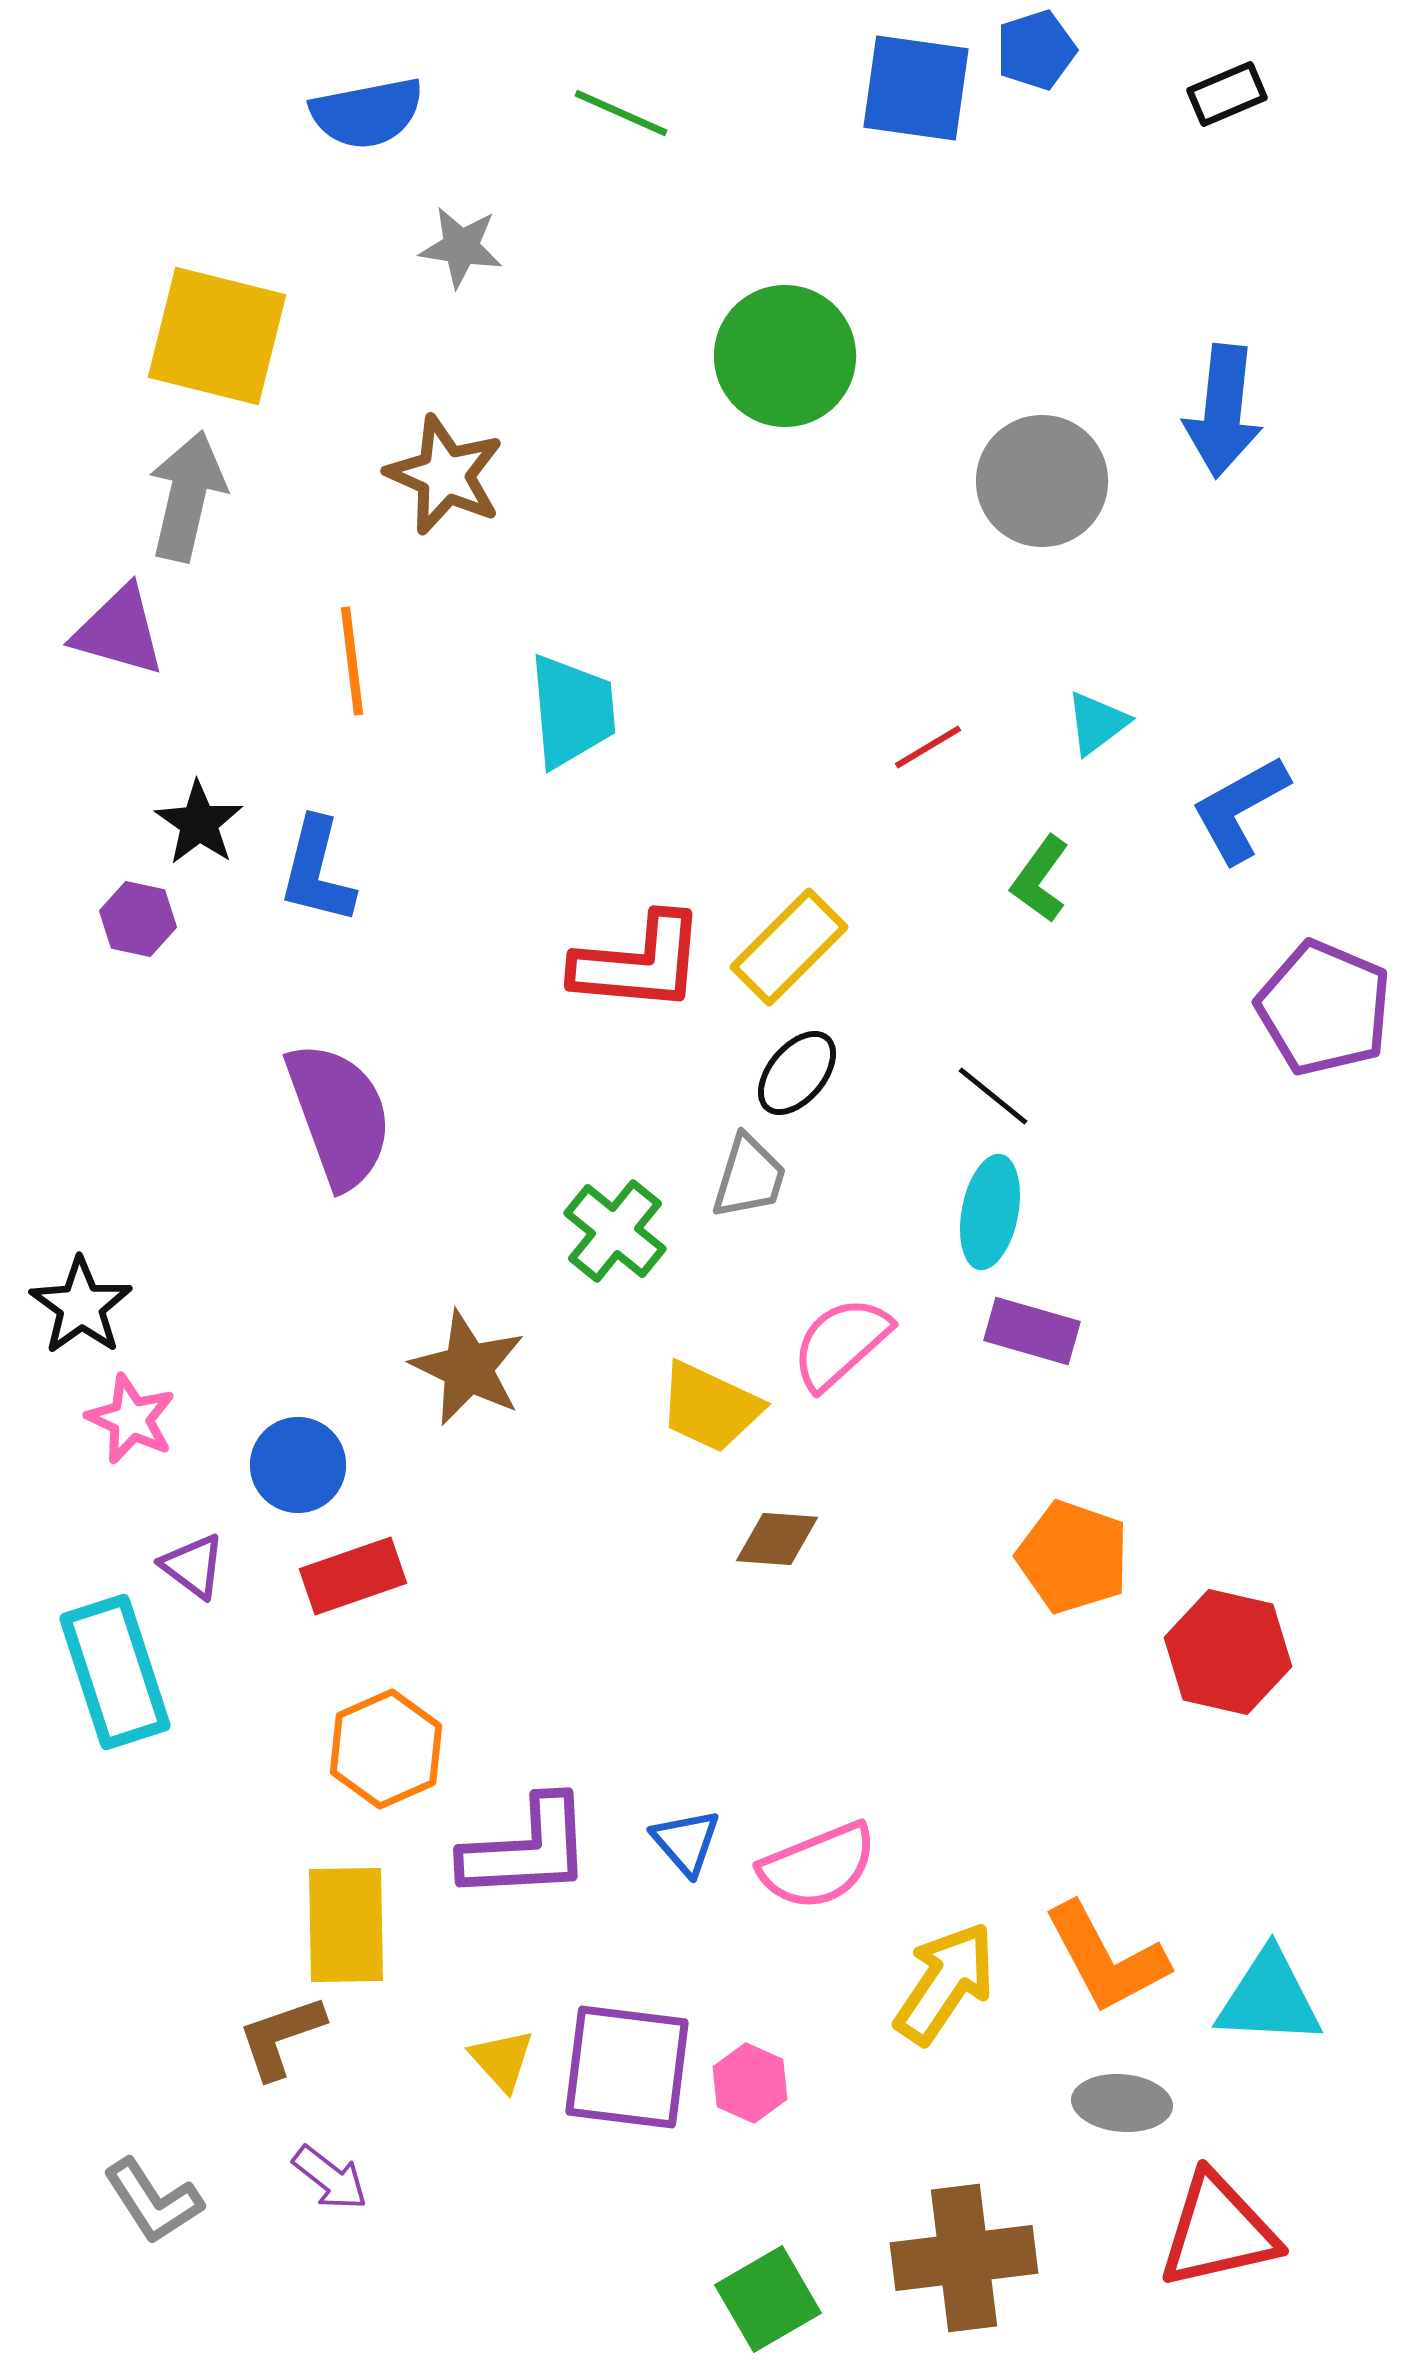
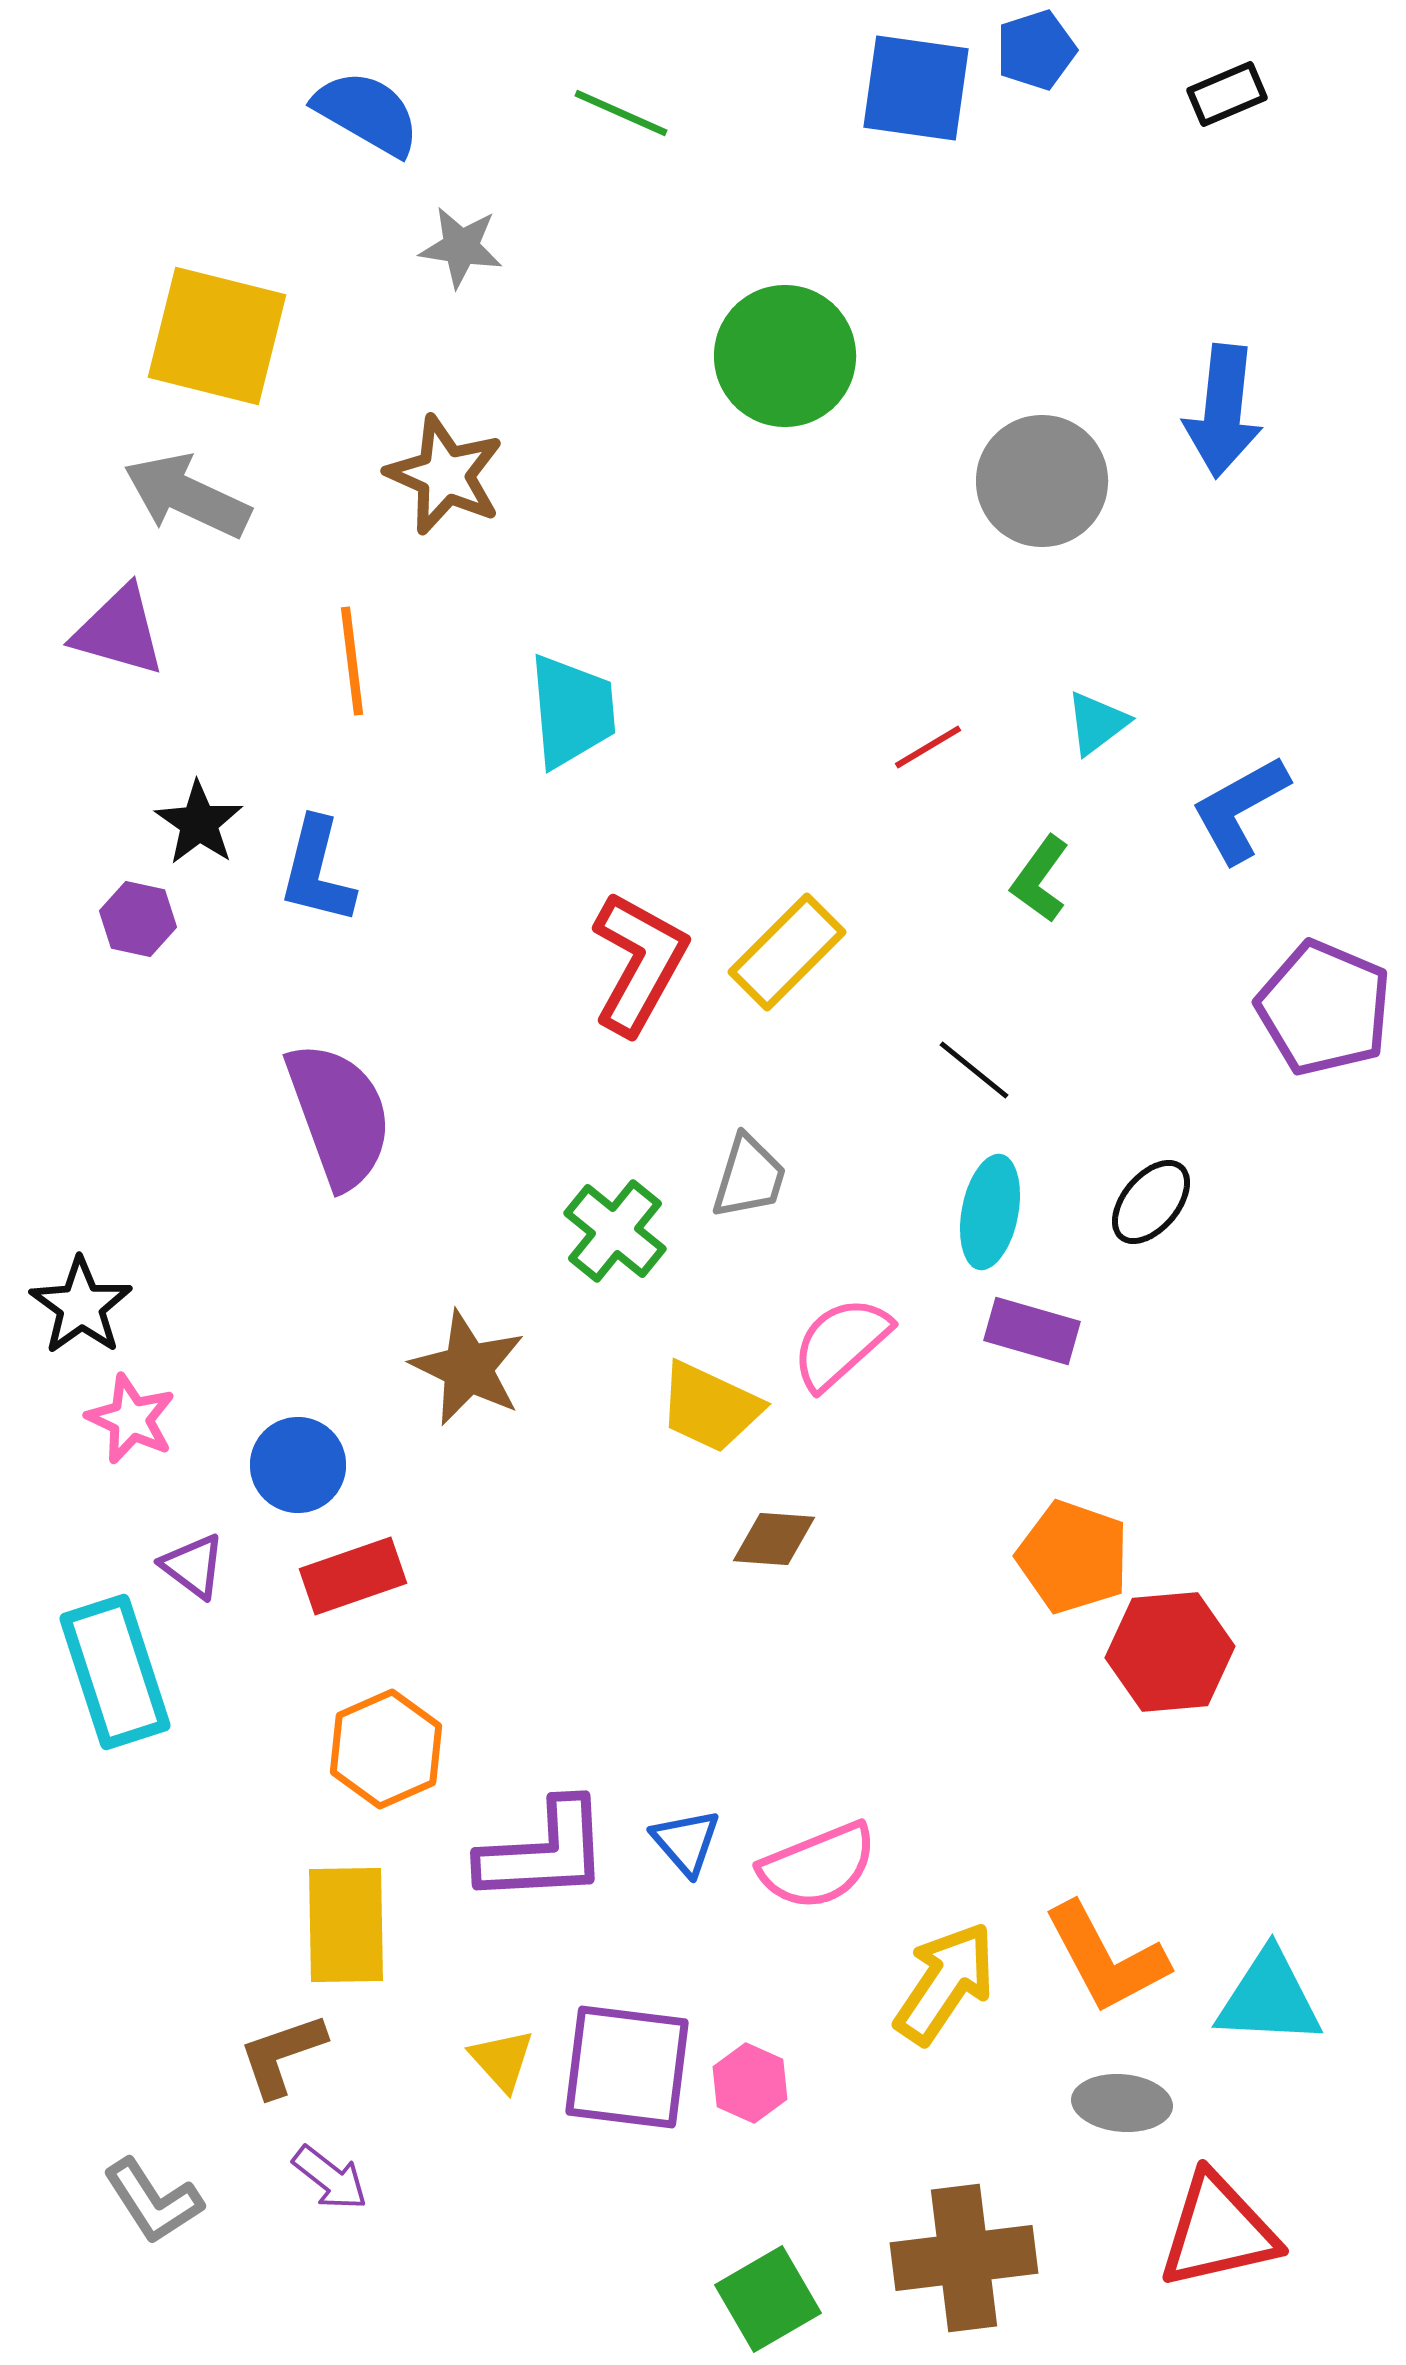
blue semicircle at (367, 113): rotated 139 degrees counterclockwise
gray arrow at (187, 496): rotated 78 degrees counterclockwise
yellow rectangle at (789, 947): moved 2 px left, 5 px down
red L-shape at (639, 963): rotated 66 degrees counterclockwise
black ellipse at (797, 1073): moved 354 px right, 129 px down
black line at (993, 1096): moved 19 px left, 26 px up
brown diamond at (777, 1539): moved 3 px left
red hexagon at (1228, 1652): moved 58 px left; rotated 18 degrees counterclockwise
purple L-shape at (527, 1849): moved 17 px right, 3 px down
brown L-shape at (281, 2037): moved 1 px right, 18 px down
